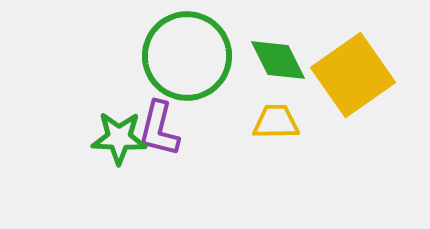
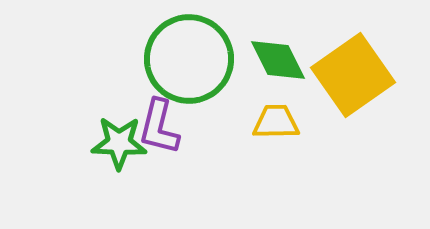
green circle: moved 2 px right, 3 px down
purple L-shape: moved 2 px up
green star: moved 5 px down
